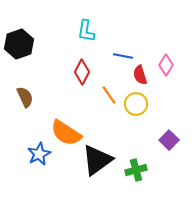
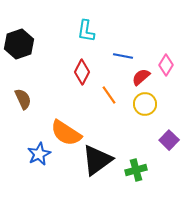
red semicircle: moved 1 px right, 2 px down; rotated 66 degrees clockwise
brown semicircle: moved 2 px left, 2 px down
yellow circle: moved 9 px right
